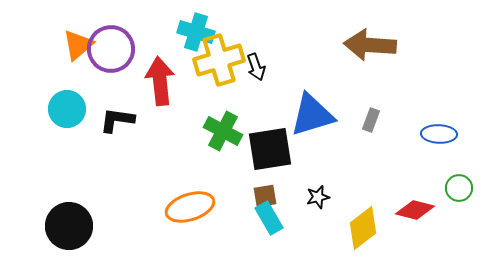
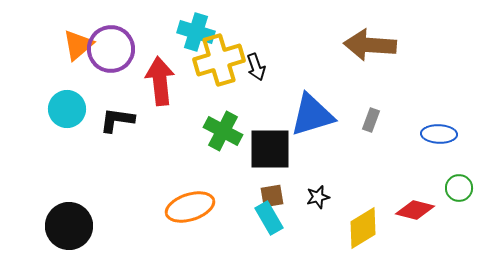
black square: rotated 9 degrees clockwise
brown square: moved 7 px right
yellow diamond: rotated 6 degrees clockwise
